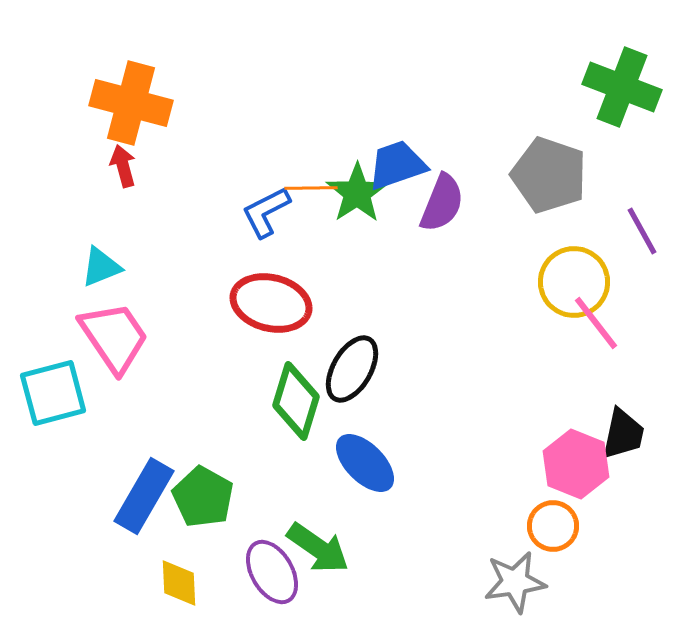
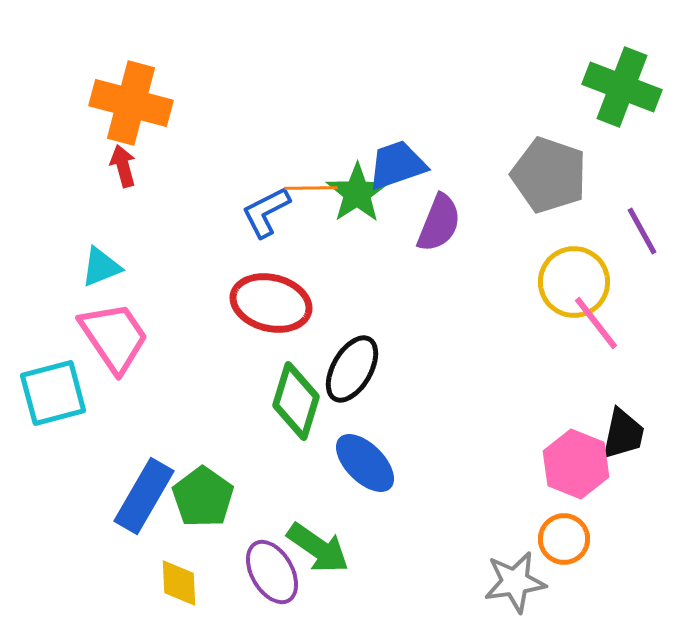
purple semicircle: moved 3 px left, 20 px down
green pentagon: rotated 6 degrees clockwise
orange circle: moved 11 px right, 13 px down
